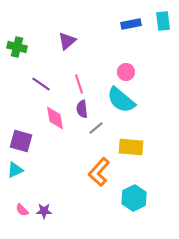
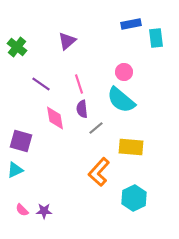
cyan rectangle: moved 7 px left, 17 px down
green cross: rotated 24 degrees clockwise
pink circle: moved 2 px left
